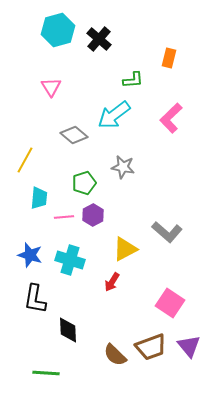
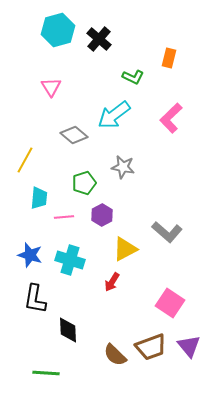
green L-shape: moved 3 px up; rotated 30 degrees clockwise
purple hexagon: moved 9 px right
